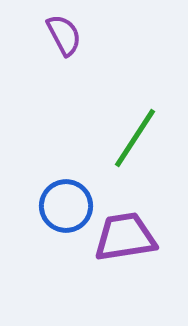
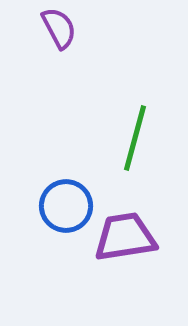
purple semicircle: moved 5 px left, 7 px up
green line: rotated 18 degrees counterclockwise
